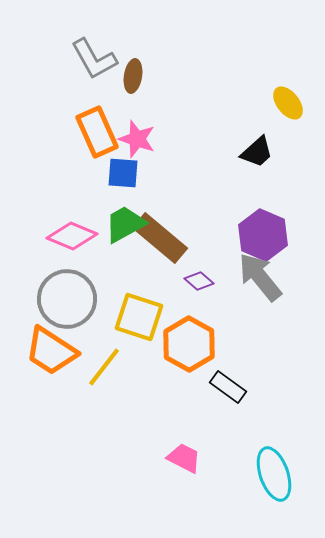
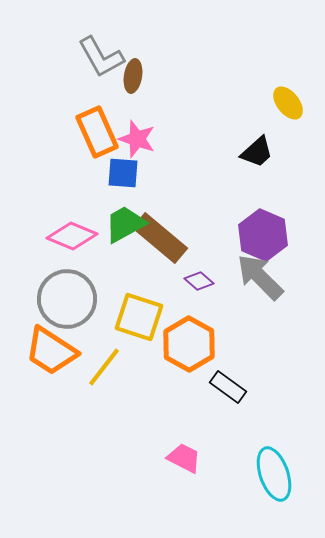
gray L-shape: moved 7 px right, 2 px up
gray arrow: rotated 6 degrees counterclockwise
